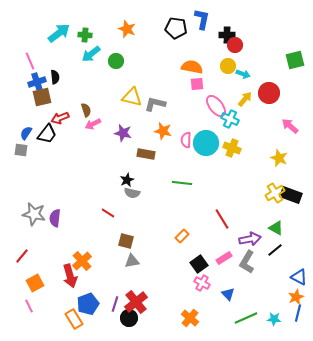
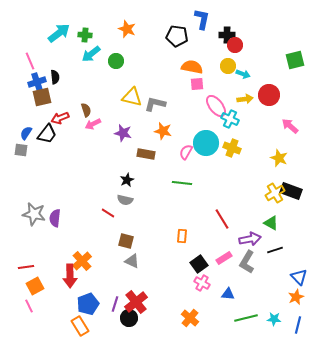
black pentagon at (176, 28): moved 1 px right, 8 px down
red circle at (269, 93): moved 2 px down
yellow arrow at (245, 99): rotated 42 degrees clockwise
pink semicircle at (186, 140): moved 12 px down; rotated 28 degrees clockwise
gray semicircle at (132, 193): moved 7 px left, 7 px down
black rectangle at (291, 195): moved 4 px up
green triangle at (276, 228): moved 5 px left, 5 px up
orange rectangle at (182, 236): rotated 40 degrees counterclockwise
black line at (275, 250): rotated 21 degrees clockwise
red line at (22, 256): moved 4 px right, 11 px down; rotated 42 degrees clockwise
gray triangle at (132, 261): rotated 35 degrees clockwise
red arrow at (70, 276): rotated 15 degrees clockwise
blue triangle at (299, 277): rotated 18 degrees clockwise
orange square at (35, 283): moved 3 px down
blue triangle at (228, 294): rotated 40 degrees counterclockwise
blue line at (298, 313): moved 12 px down
green line at (246, 318): rotated 10 degrees clockwise
orange rectangle at (74, 319): moved 6 px right, 7 px down
